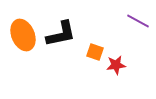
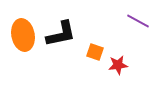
orange ellipse: rotated 12 degrees clockwise
red star: moved 2 px right
